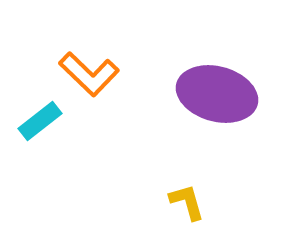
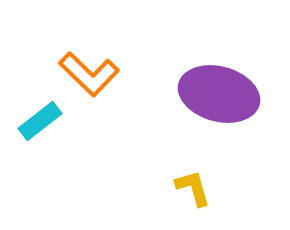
purple ellipse: moved 2 px right
yellow L-shape: moved 6 px right, 14 px up
